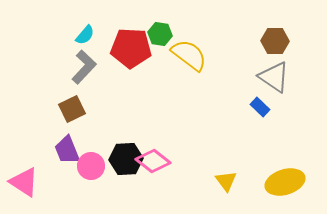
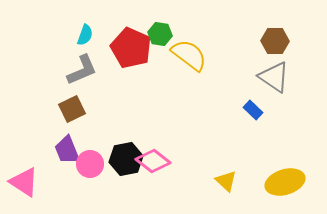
cyan semicircle: rotated 20 degrees counterclockwise
red pentagon: rotated 21 degrees clockwise
gray L-shape: moved 2 px left, 3 px down; rotated 24 degrees clockwise
blue rectangle: moved 7 px left, 3 px down
black hexagon: rotated 8 degrees counterclockwise
pink circle: moved 1 px left, 2 px up
yellow triangle: rotated 10 degrees counterclockwise
